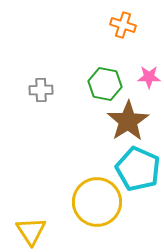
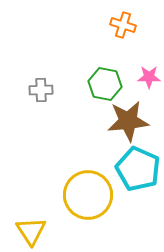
brown star: rotated 27 degrees clockwise
yellow circle: moved 9 px left, 7 px up
